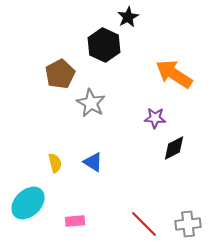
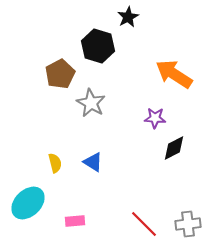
black hexagon: moved 6 px left, 1 px down; rotated 8 degrees counterclockwise
